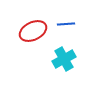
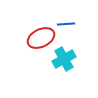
red ellipse: moved 8 px right, 7 px down
